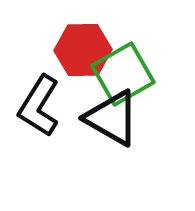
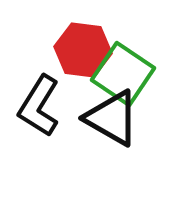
red hexagon: rotated 8 degrees clockwise
green square: rotated 26 degrees counterclockwise
